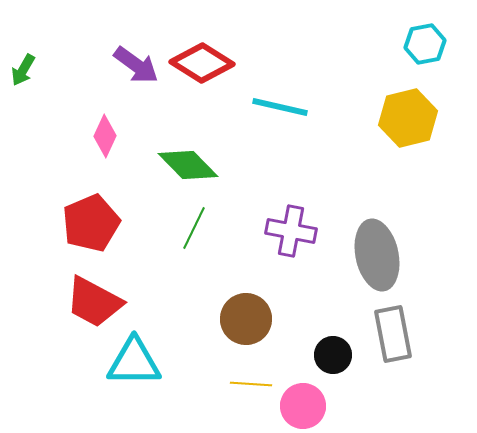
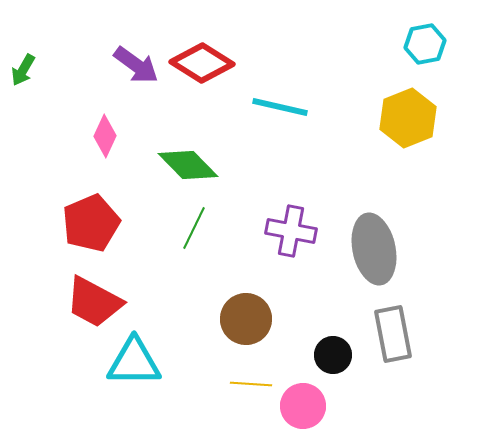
yellow hexagon: rotated 8 degrees counterclockwise
gray ellipse: moved 3 px left, 6 px up
